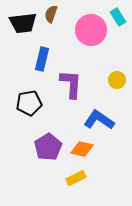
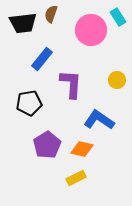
blue rectangle: rotated 25 degrees clockwise
purple pentagon: moved 1 px left, 2 px up
